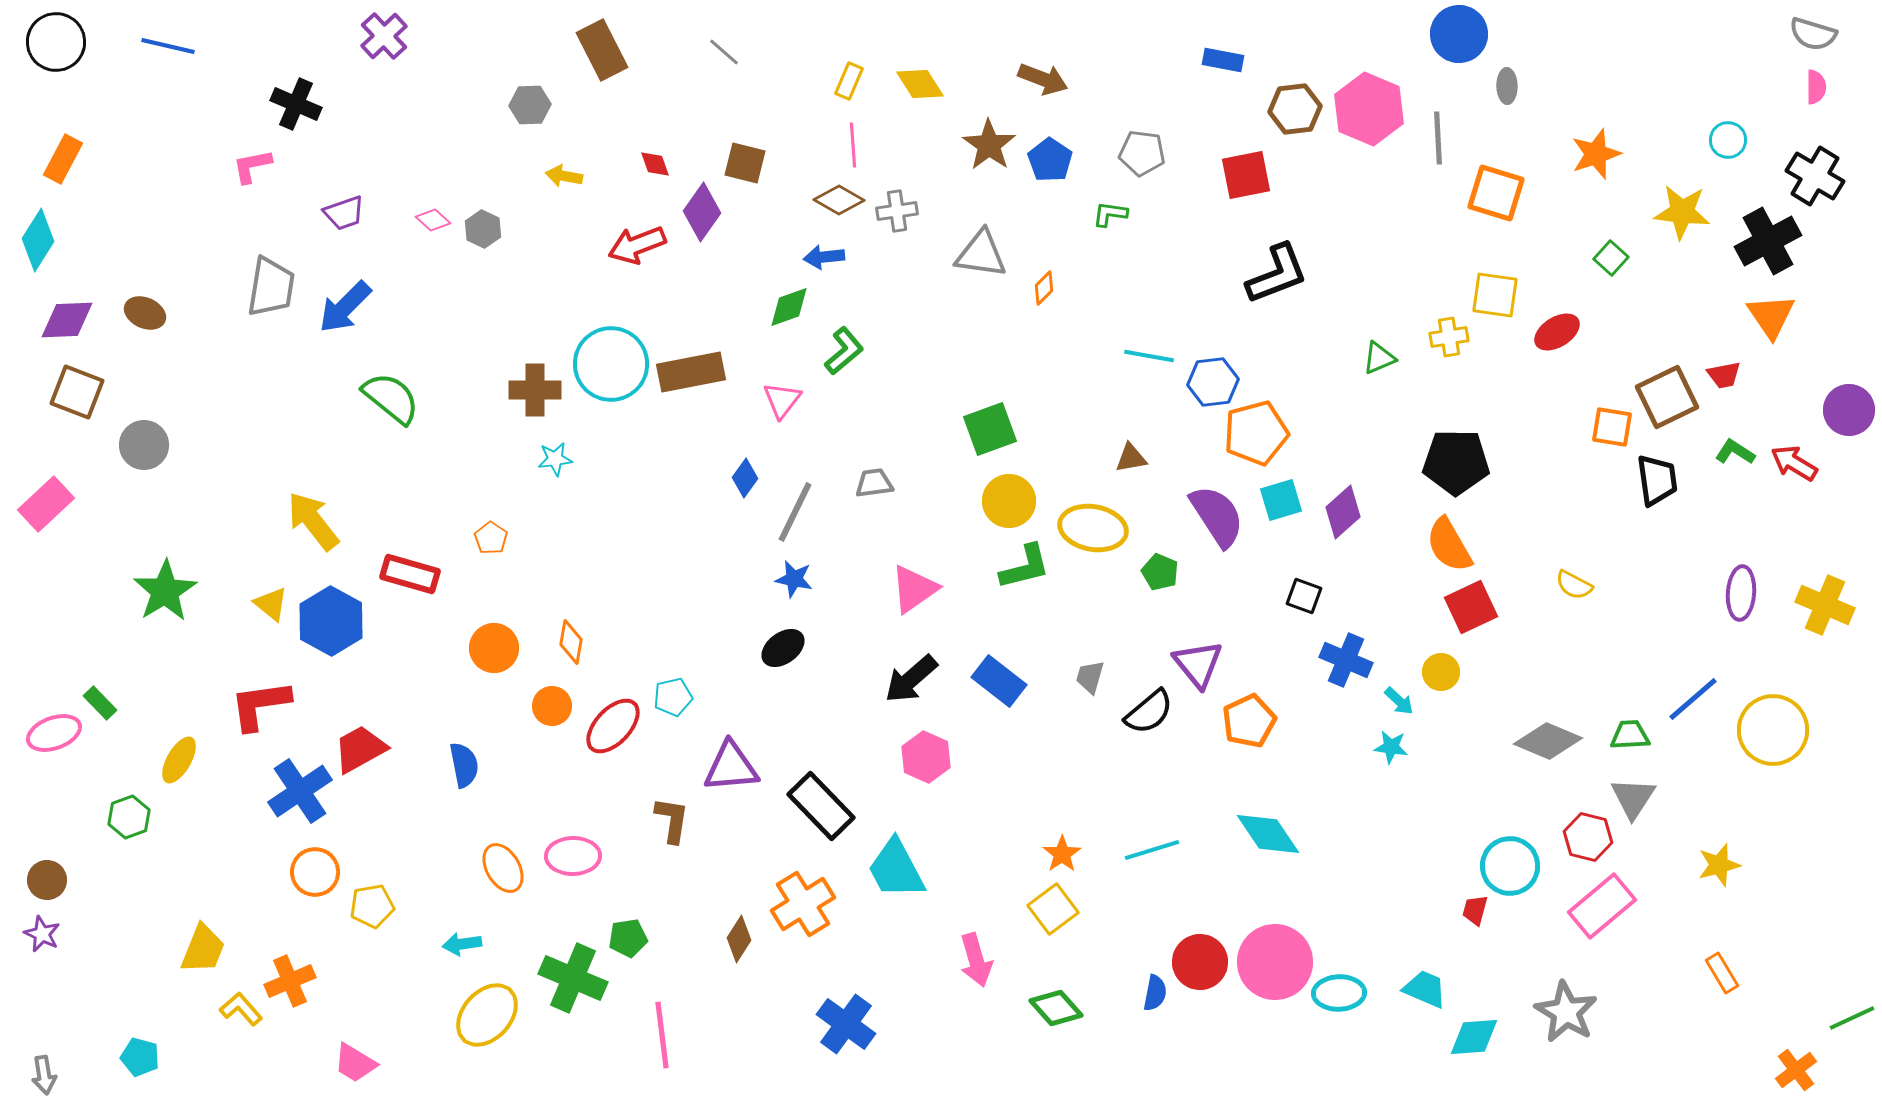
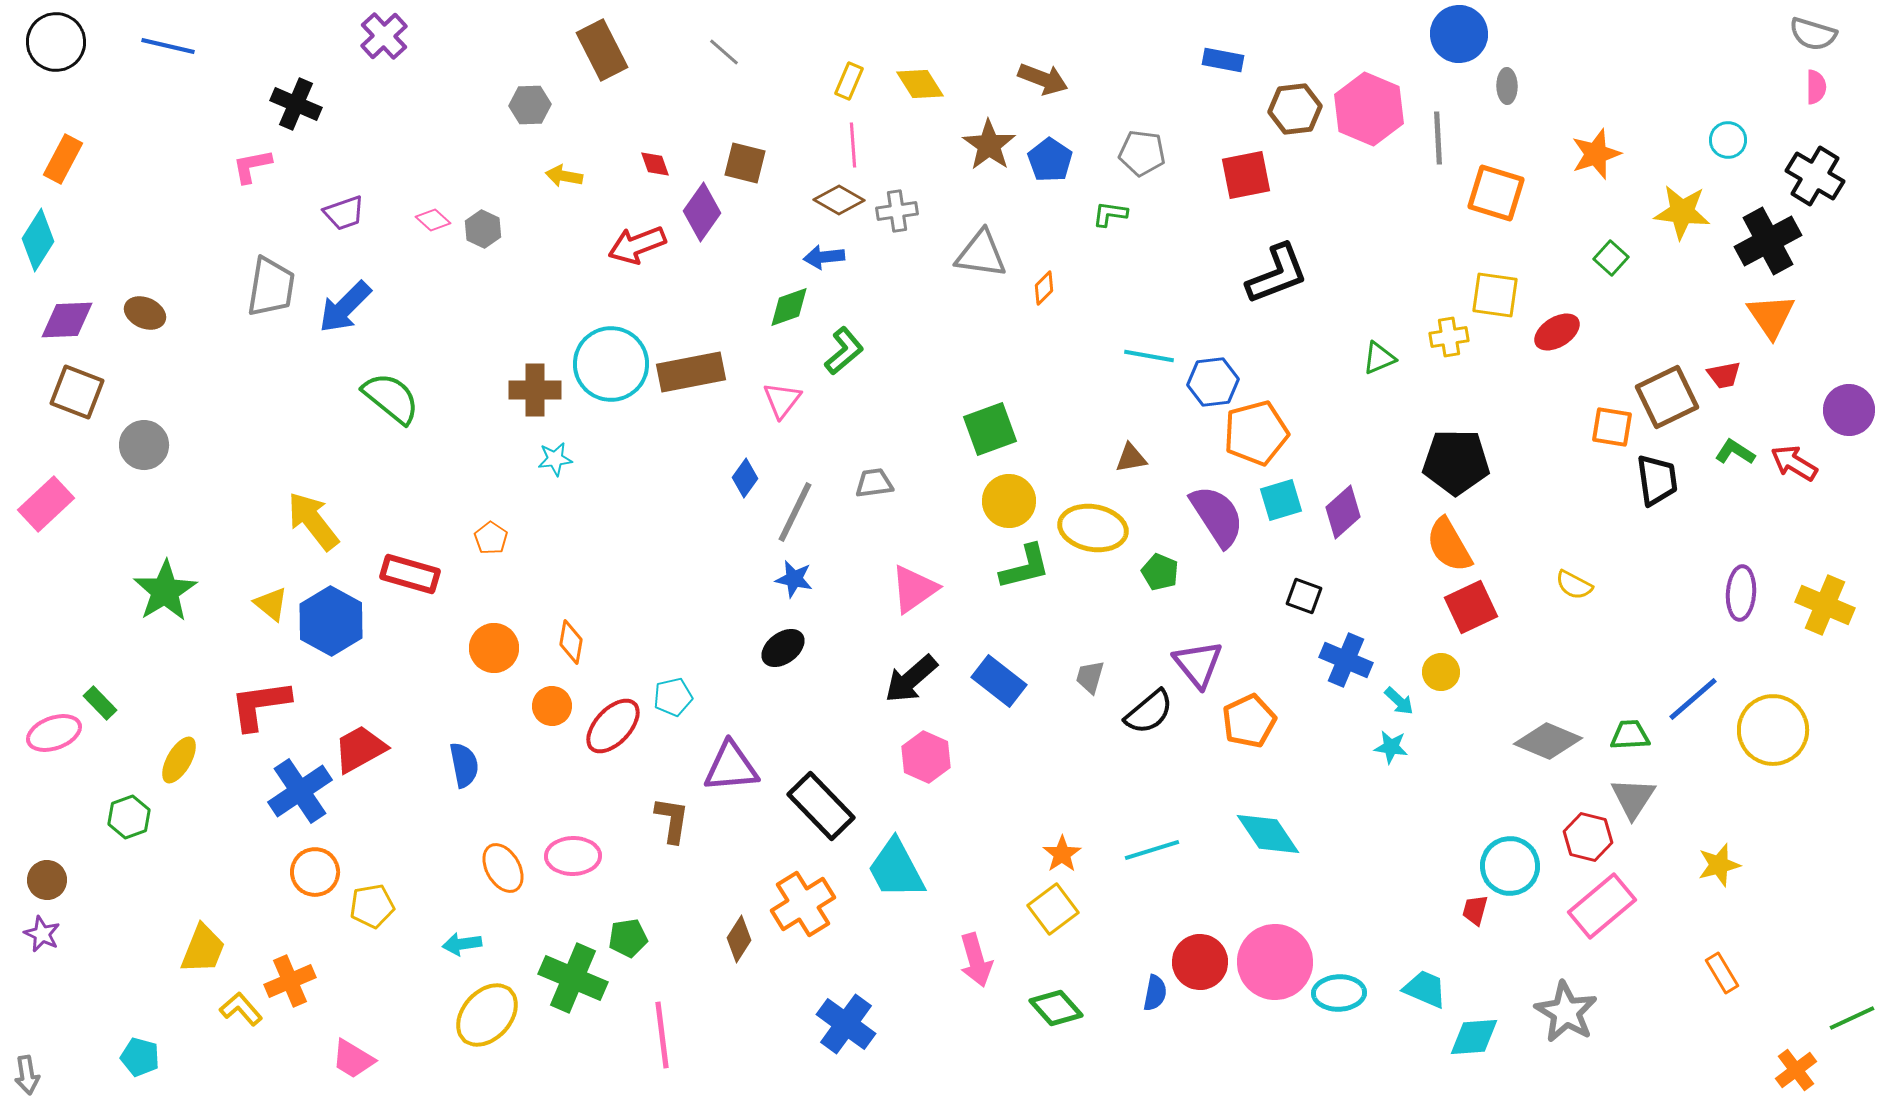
pink trapezoid at (355, 1063): moved 2 px left, 4 px up
gray arrow at (44, 1075): moved 17 px left
